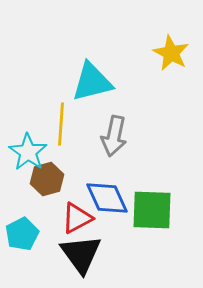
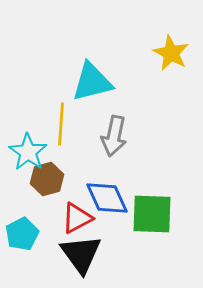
green square: moved 4 px down
